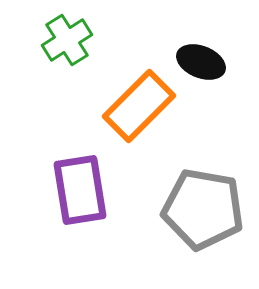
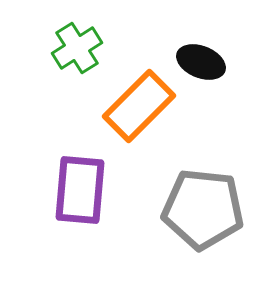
green cross: moved 10 px right, 8 px down
purple rectangle: rotated 14 degrees clockwise
gray pentagon: rotated 4 degrees counterclockwise
